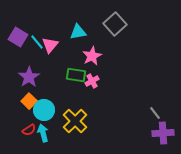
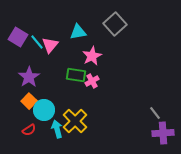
cyan arrow: moved 14 px right, 4 px up
